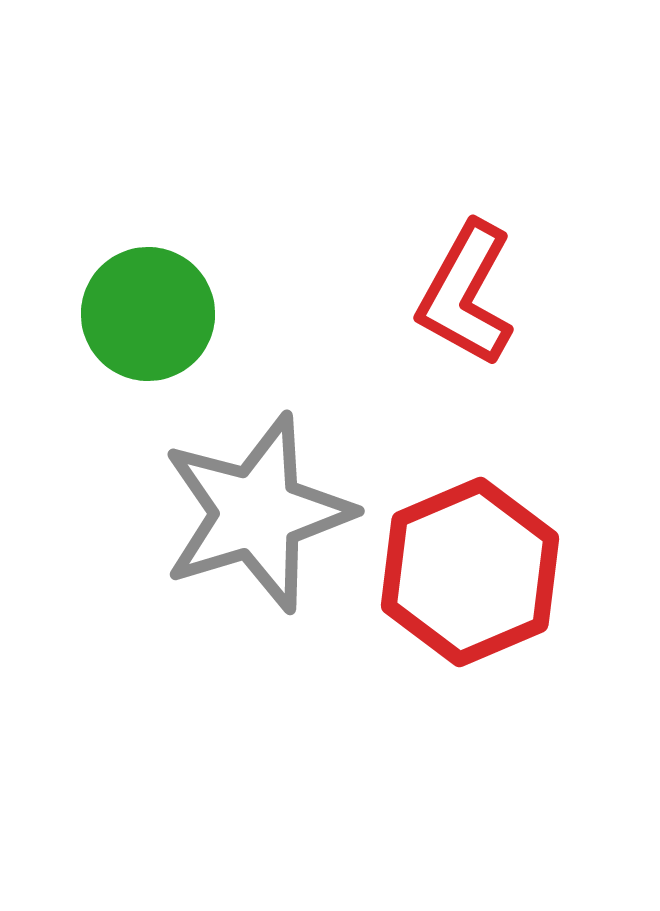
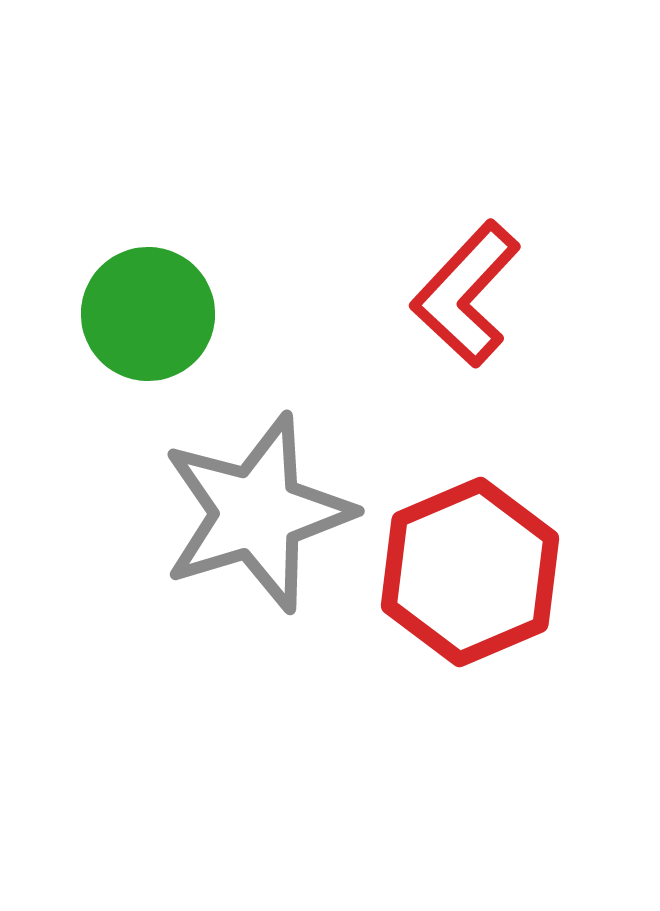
red L-shape: rotated 14 degrees clockwise
